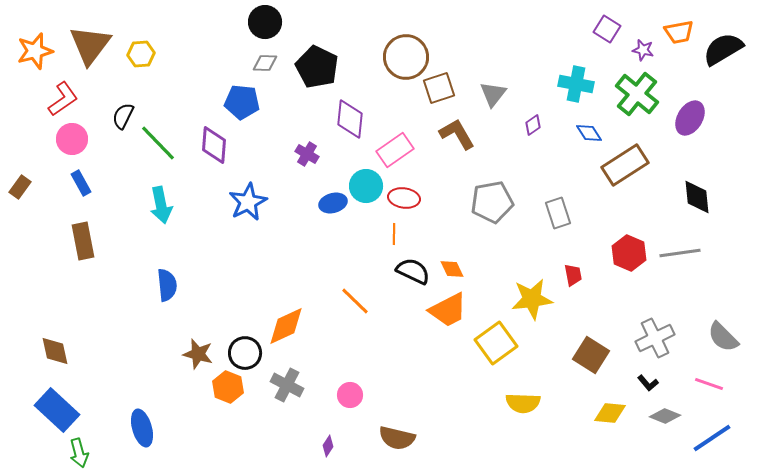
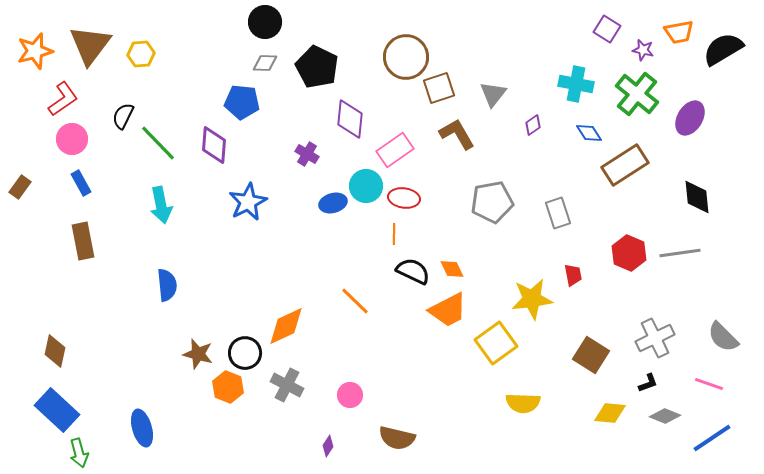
brown diamond at (55, 351): rotated 24 degrees clockwise
black L-shape at (648, 383): rotated 70 degrees counterclockwise
